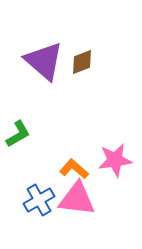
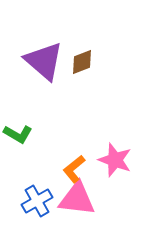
green L-shape: rotated 60 degrees clockwise
pink star: rotated 28 degrees clockwise
orange L-shape: rotated 80 degrees counterclockwise
blue cross: moved 2 px left, 1 px down
